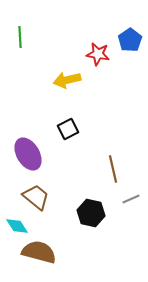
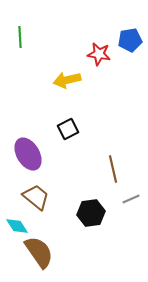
blue pentagon: rotated 25 degrees clockwise
red star: moved 1 px right
black hexagon: rotated 20 degrees counterclockwise
brown semicircle: rotated 40 degrees clockwise
